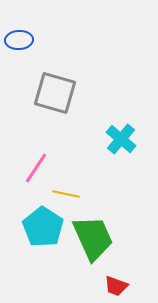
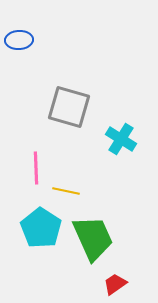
gray square: moved 14 px right, 14 px down
cyan cross: rotated 8 degrees counterclockwise
pink line: rotated 36 degrees counterclockwise
yellow line: moved 3 px up
cyan pentagon: moved 2 px left, 1 px down
red trapezoid: moved 1 px left, 2 px up; rotated 125 degrees clockwise
